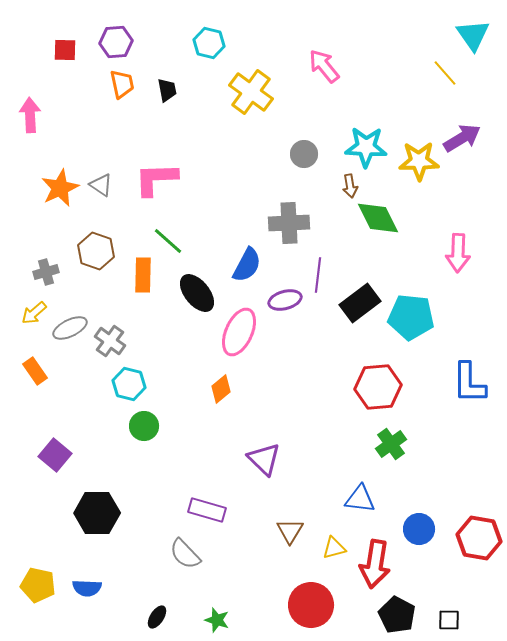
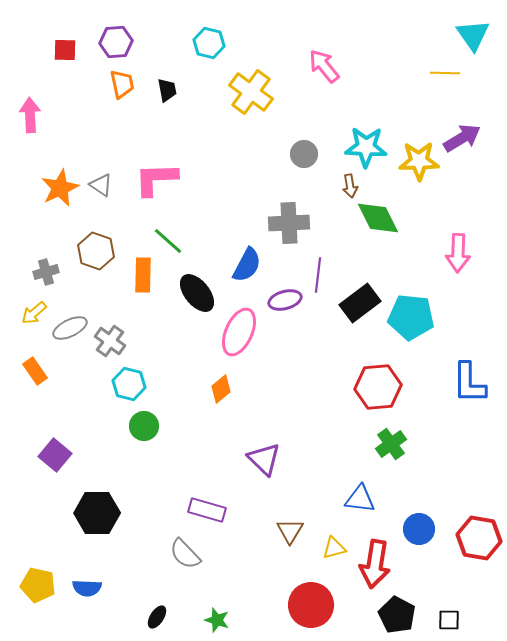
yellow line at (445, 73): rotated 48 degrees counterclockwise
